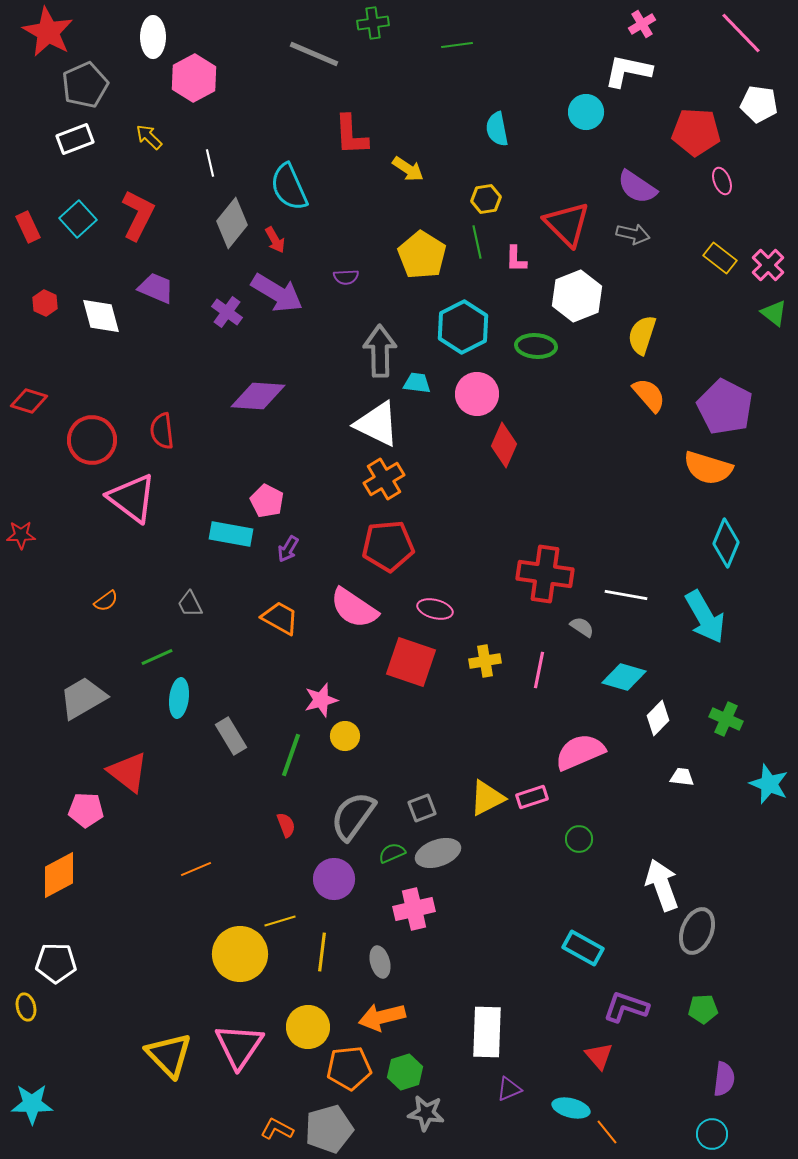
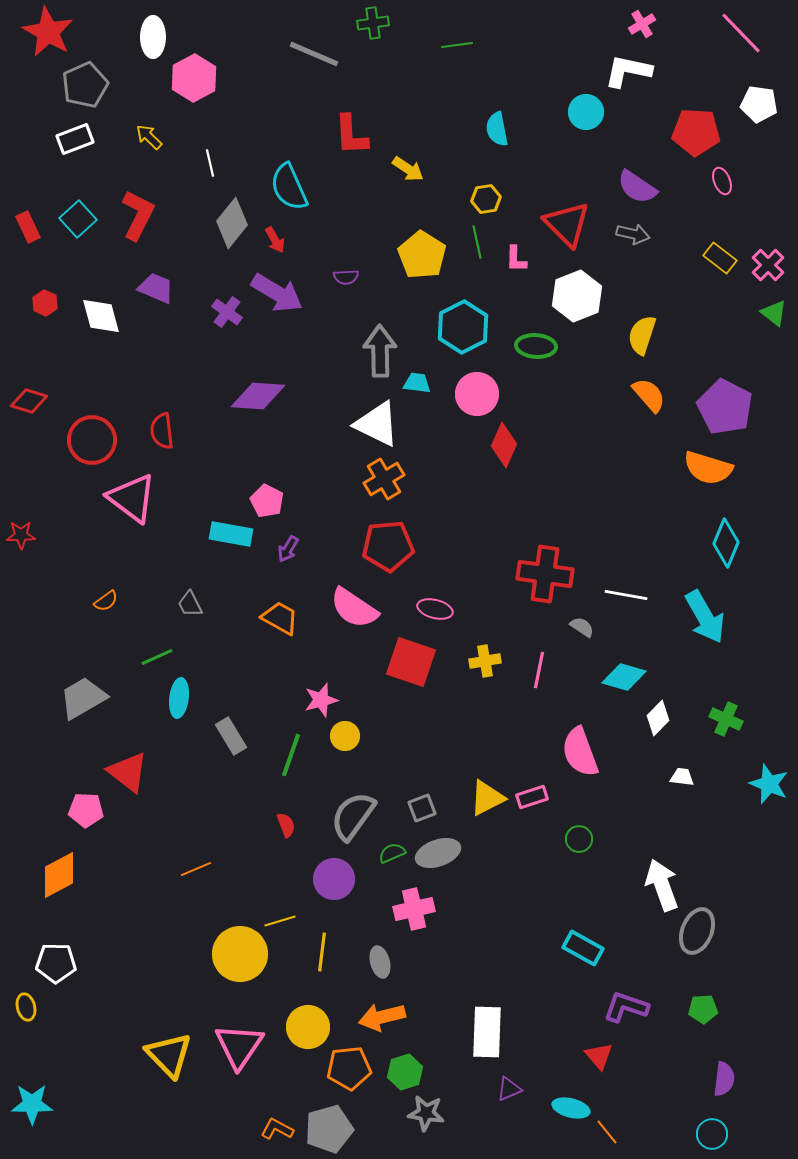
pink semicircle at (580, 752): rotated 87 degrees counterclockwise
